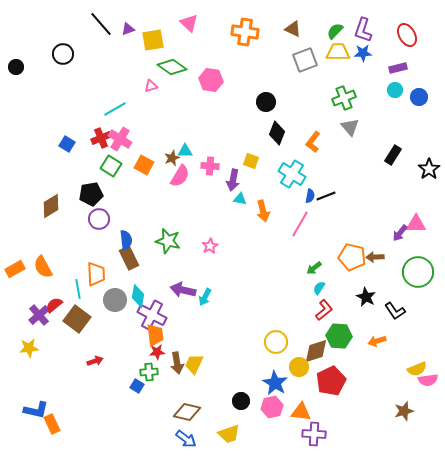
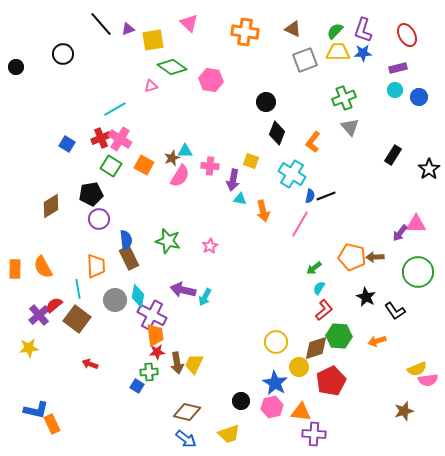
orange rectangle at (15, 269): rotated 60 degrees counterclockwise
orange trapezoid at (96, 274): moved 8 px up
brown diamond at (316, 351): moved 3 px up
red arrow at (95, 361): moved 5 px left, 3 px down; rotated 140 degrees counterclockwise
